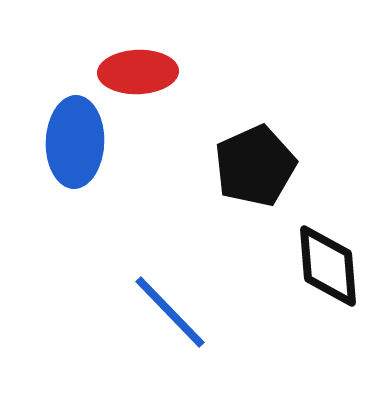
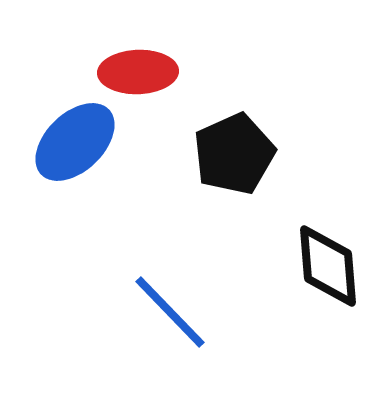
blue ellipse: rotated 44 degrees clockwise
black pentagon: moved 21 px left, 12 px up
